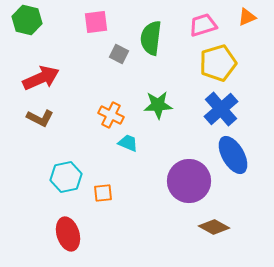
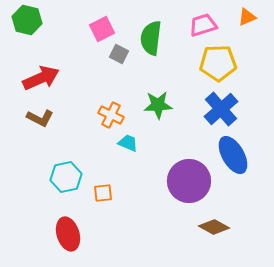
pink square: moved 6 px right, 7 px down; rotated 20 degrees counterclockwise
yellow pentagon: rotated 15 degrees clockwise
